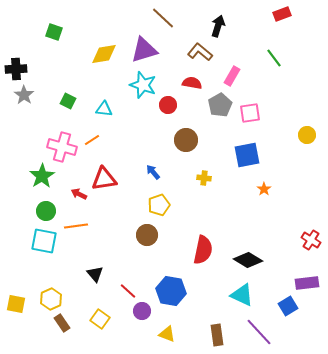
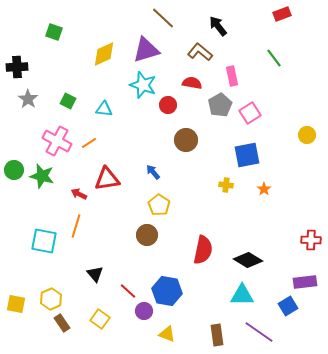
black arrow at (218, 26): rotated 55 degrees counterclockwise
purple triangle at (144, 50): moved 2 px right
yellow diamond at (104, 54): rotated 16 degrees counterclockwise
black cross at (16, 69): moved 1 px right, 2 px up
pink rectangle at (232, 76): rotated 42 degrees counterclockwise
gray star at (24, 95): moved 4 px right, 4 px down
pink square at (250, 113): rotated 25 degrees counterclockwise
orange line at (92, 140): moved 3 px left, 3 px down
pink cross at (62, 147): moved 5 px left, 6 px up; rotated 12 degrees clockwise
green star at (42, 176): rotated 25 degrees counterclockwise
yellow cross at (204, 178): moved 22 px right, 7 px down
red triangle at (104, 179): moved 3 px right
yellow pentagon at (159, 205): rotated 20 degrees counterclockwise
green circle at (46, 211): moved 32 px left, 41 px up
orange line at (76, 226): rotated 65 degrees counterclockwise
red cross at (311, 240): rotated 30 degrees counterclockwise
purple rectangle at (307, 283): moved 2 px left, 1 px up
blue hexagon at (171, 291): moved 4 px left
cyan triangle at (242, 295): rotated 25 degrees counterclockwise
purple circle at (142, 311): moved 2 px right
purple line at (259, 332): rotated 12 degrees counterclockwise
